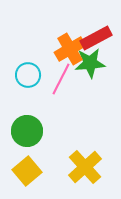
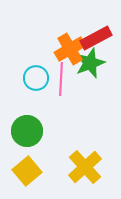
green star: rotated 16 degrees counterclockwise
cyan circle: moved 8 px right, 3 px down
pink line: rotated 24 degrees counterclockwise
